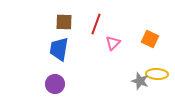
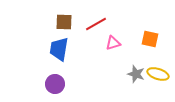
red line: rotated 40 degrees clockwise
orange square: rotated 12 degrees counterclockwise
pink triangle: rotated 28 degrees clockwise
yellow ellipse: moved 1 px right; rotated 15 degrees clockwise
gray star: moved 4 px left, 7 px up
